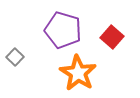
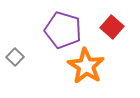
red square: moved 10 px up
orange star: moved 8 px right, 7 px up
